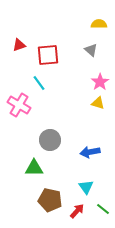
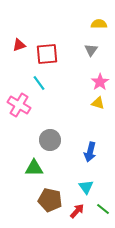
gray triangle: rotated 24 degrees clockwise
red square: moved 1 px left, 1 px up
blue arrow: rotated 66 degrees counterclockwise
